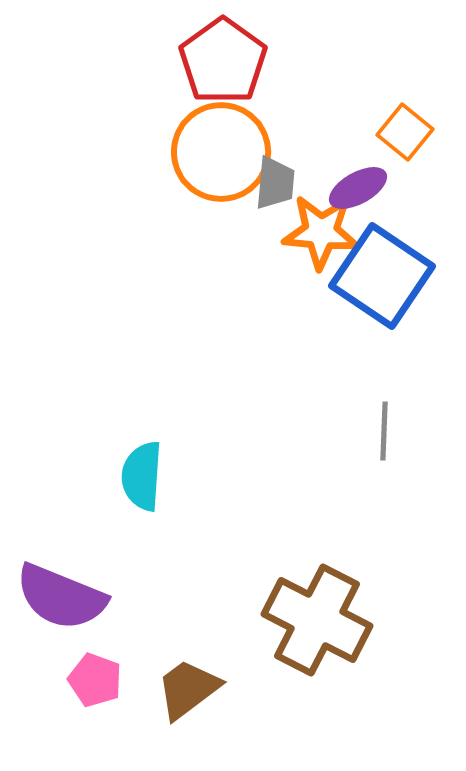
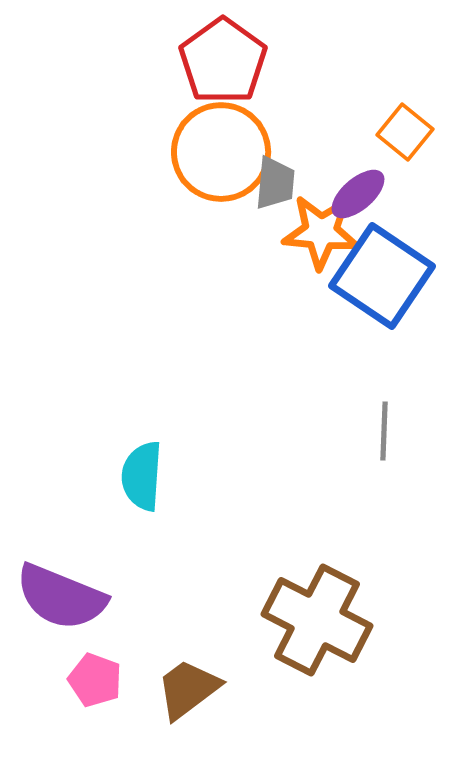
purple ellipse: moved 6 px down; rotated 12 degrees counterclockwise
